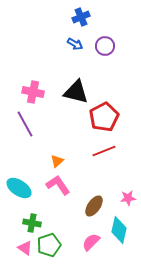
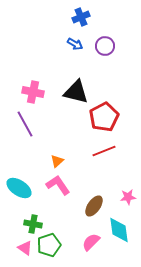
pink star: moved 1 px up
green cross: moved 1 px right, 1 px down
cyan diamond: rotated 20 degrees counterclockwise
